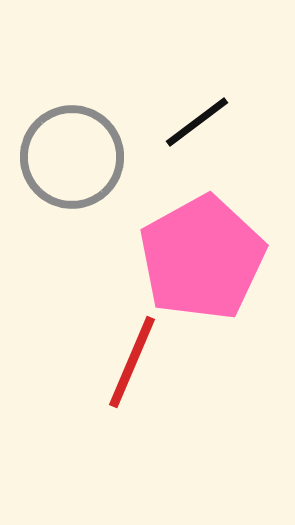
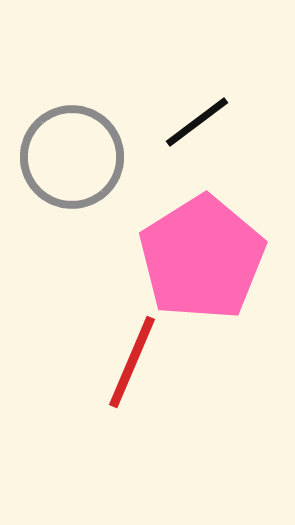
pink pentagon: rotated 3 degrees counterclockwise
